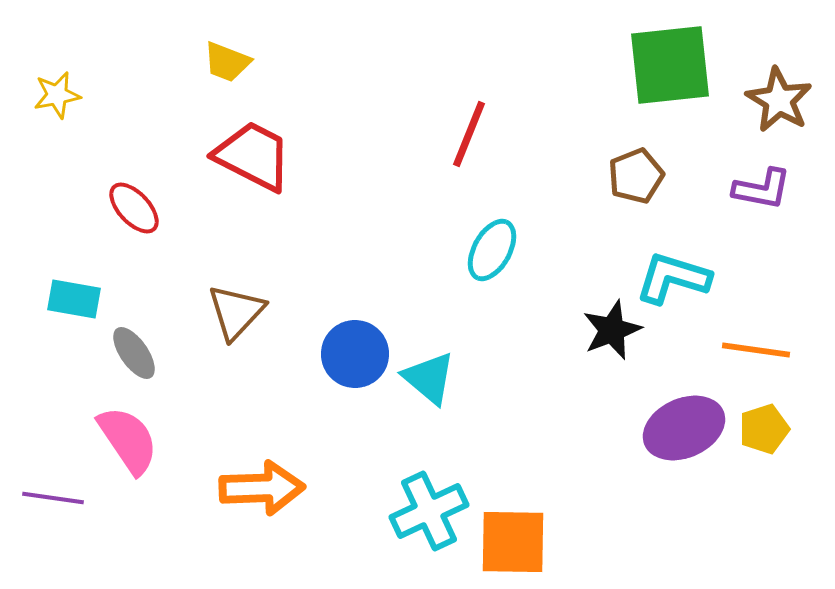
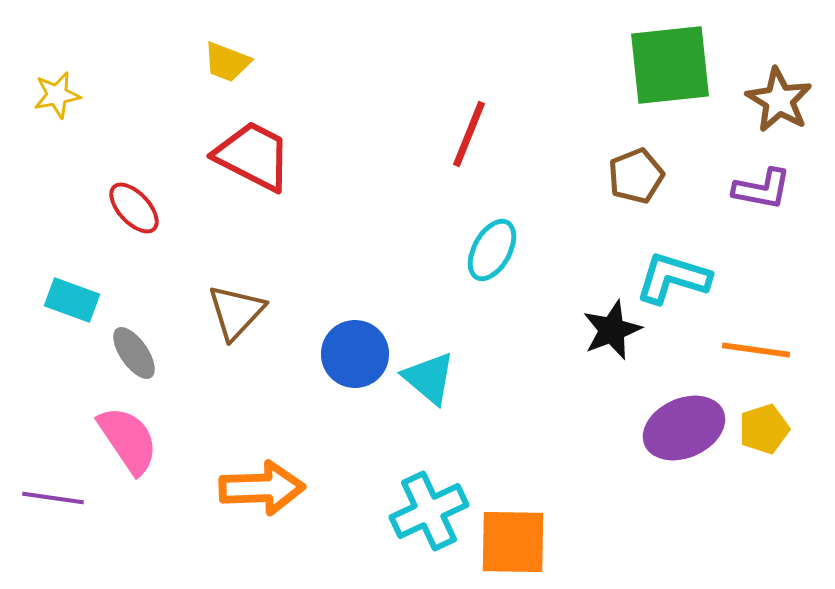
cyan rectangle: moved 2 px left, 1 px down; rotated 10 degrees clockwise
